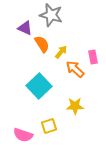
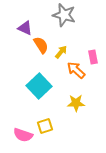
gray star: moved 13 px right
orange semicircle: moved 1 px left, 1 px down
orange arrow: moved 1 px right, 1 px down
yellow star: moved 1 px right, 3 px up
yellow square: moved 4 px left
